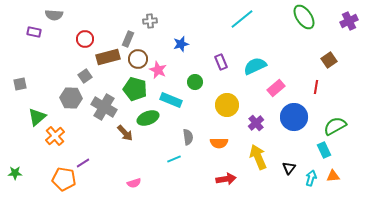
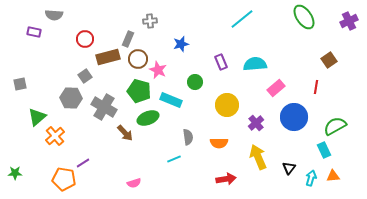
cyan semicircle at (255, 66): moved 2 px up; rotated 20 degrees clockwise
green pentagon at (135, 89): moved 4 px right, 2 px down
